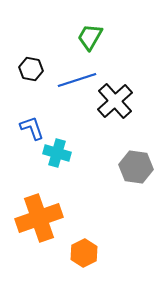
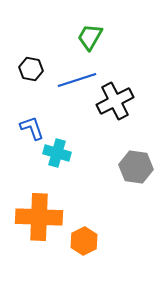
black cross: rotated 15 degrees clockwise
orange cross: moved 1 px up; rotated 21 degrees clockwise
orange hexagon: moved 12 px up
